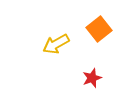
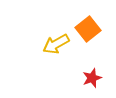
orange square: moved 11 px left
